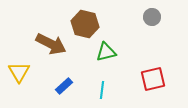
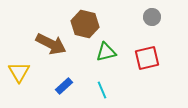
red square: moved 6 px left, 21 px up
cyan line: rotated 30 degrees counterclockwise
